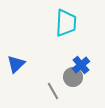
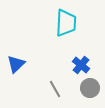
blue cross: rotated 12 degrees counterclockwise
gray circle: moved 17 px right, 11 px down
gray line: moved 2 px right, 2 px up
